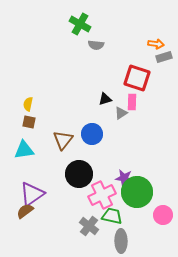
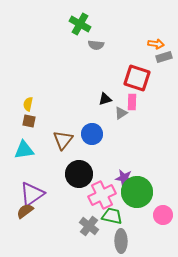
brown square: moved 1 px up
